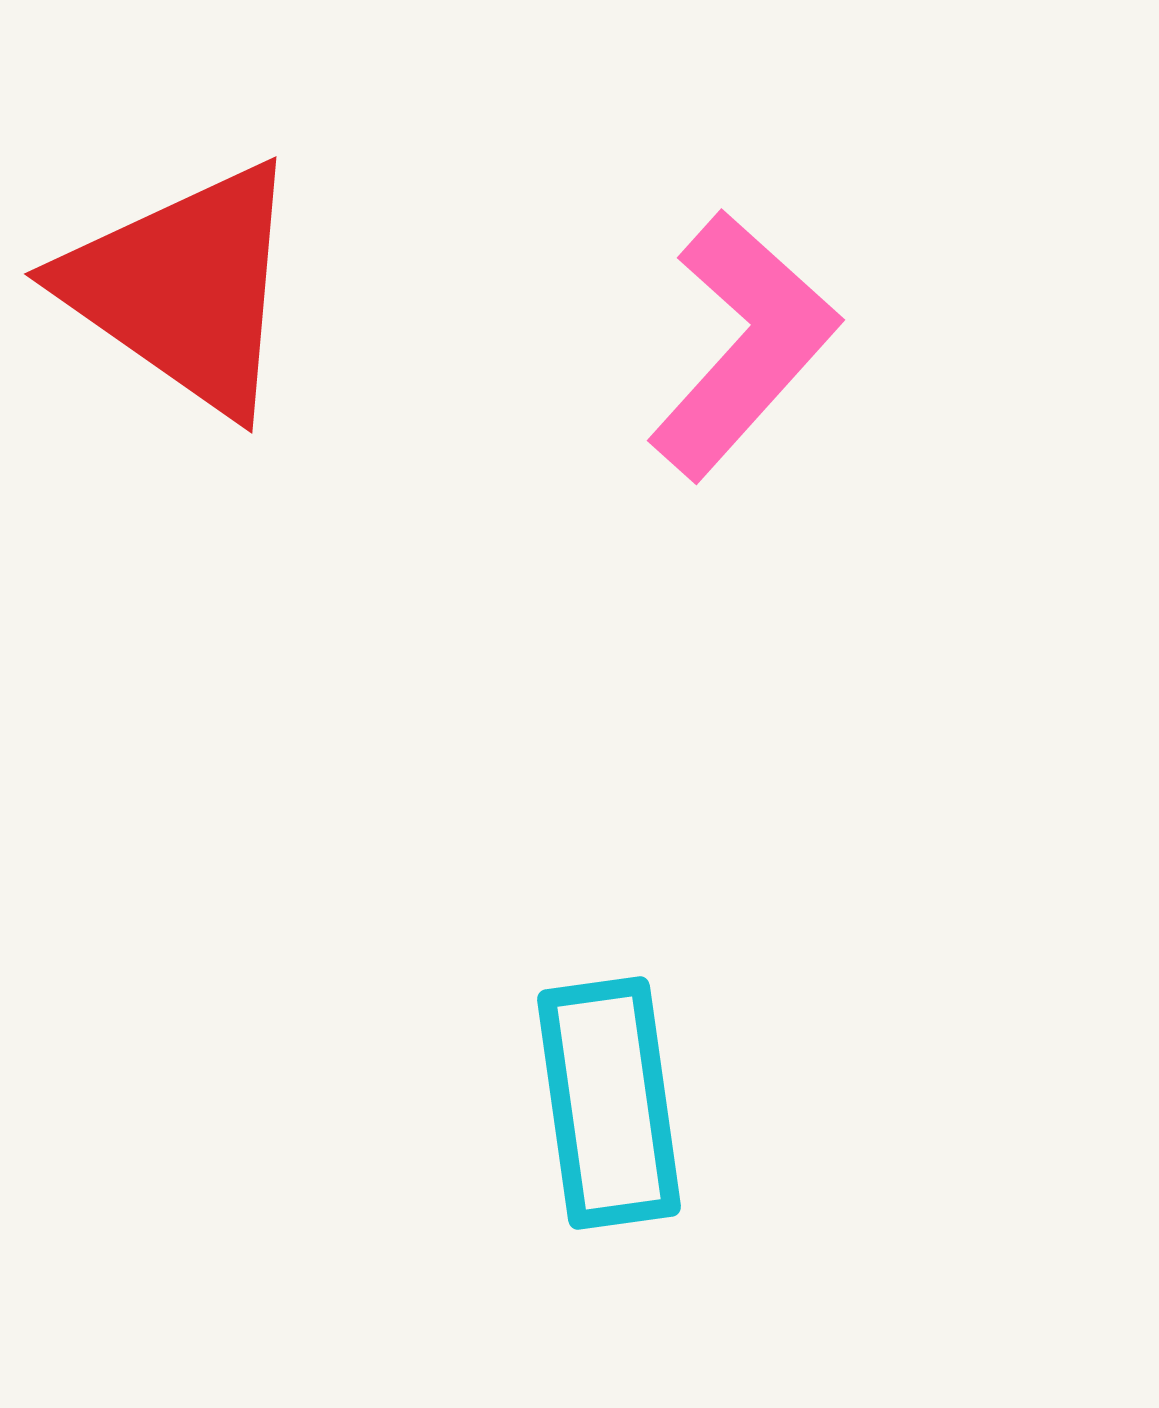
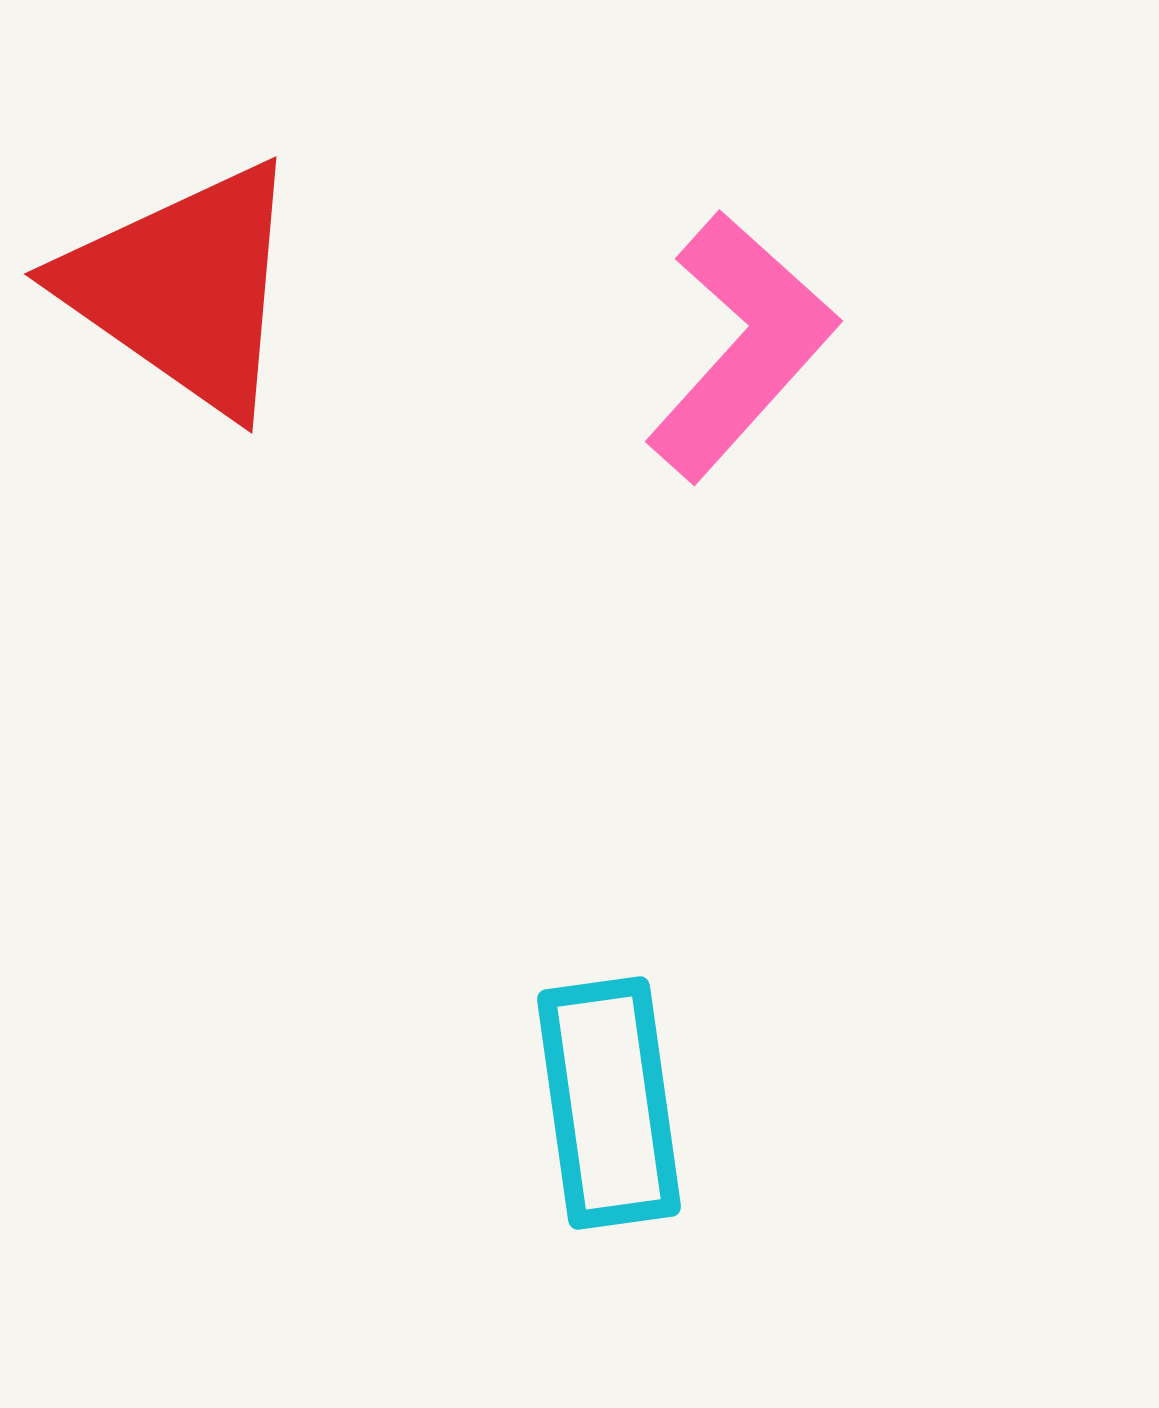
pink L-shape: moved 2 px left, 1 px down
